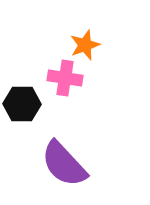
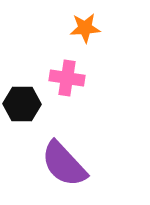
orange star: moved 17 px up; rotated 16 degrees clockwise
pink cross: moved 2 px right
